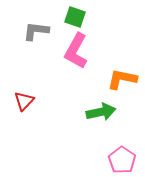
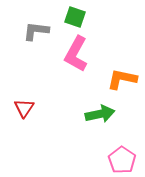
pink L-shape: moved 3 px down
red triangle: moved 7 px down; rotated 10 degrees counterclockwise
green arrow: moved 1 px left, 2 px down
